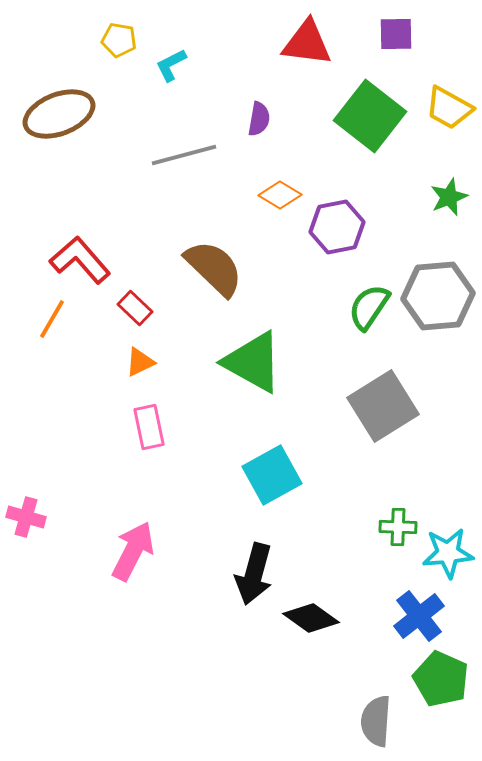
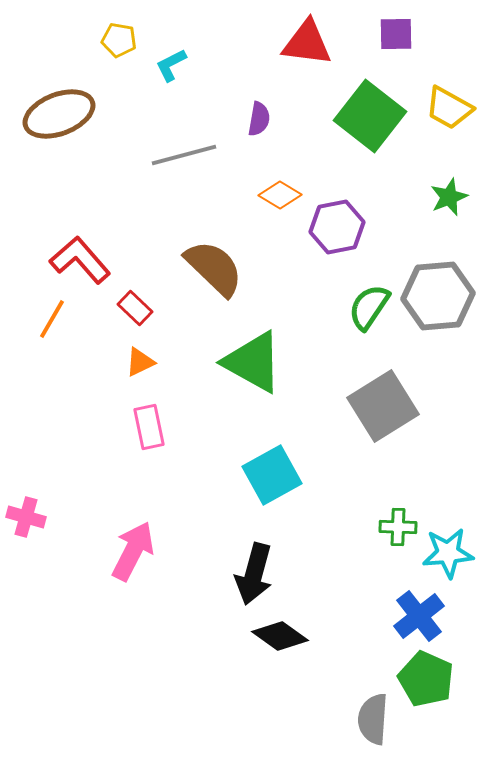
black diamond: moved 31 px left, 18 px down
green pentagon: moved 15 px left
gray semicircle: moved 3 px left, 2 px up
